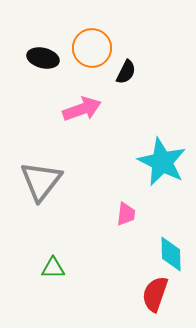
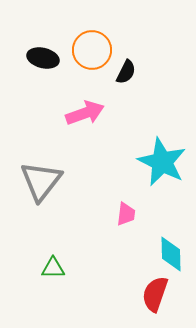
orange circle: moved 2 px down
pink arrow: moved 3 px right, 4 px down
